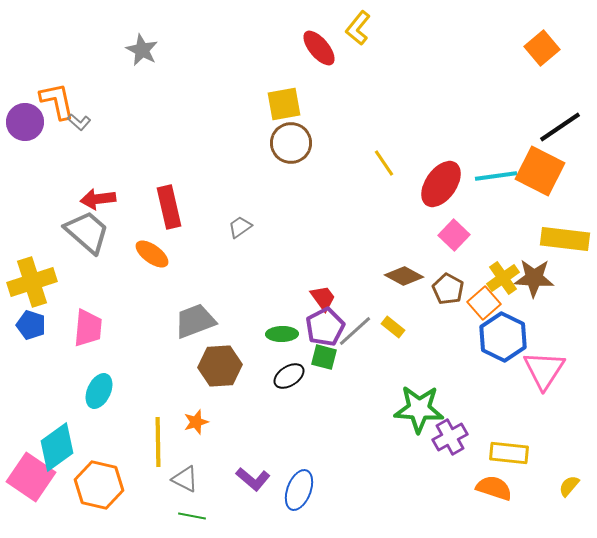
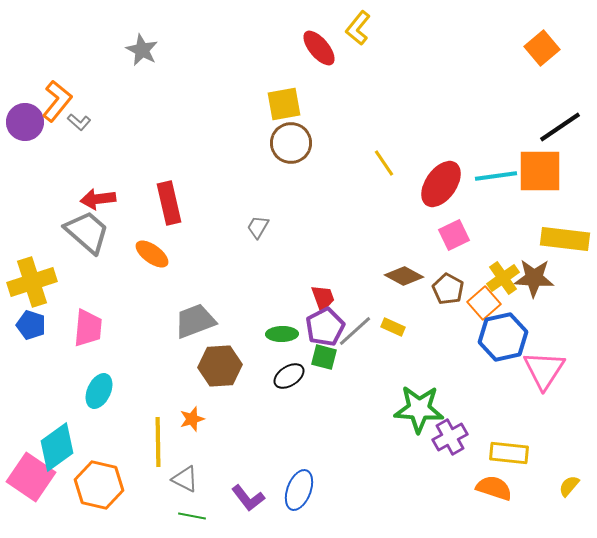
orange L-shape at (57, 101): rotated 51 degrees clockwise
orange square at (540, 171): rotated 27 degrees counterclockwise
red rectangle at (169, 207): moved 4 px up
gray trapezoid at (240, 227): moved 18 px right; rotated 25 degrees counterclockwise
pink square at (454, 235): rotated 20 degrees clockwise
red trapezoid at (323, 298): rotated 16 degrees clockwise
yellow rectangle at (393, 327): rotated 15 degrees counterclockwise
blue hexagon at (503, 337): rotated 21 degrees clockwise
orange star at (196, 422): moved 4 px left, 3 px up
purple L-shape at (253, 479): moved 5 px left, 19 px down; rotated 12 degrees clockwise
